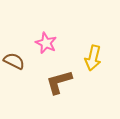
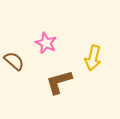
brown semicircle: rotated 15 degrees clockwise
